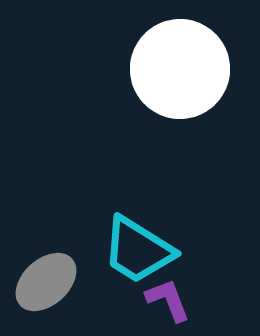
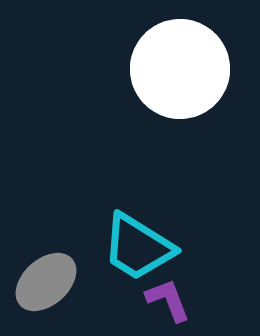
cyan trapezoid: moved 3 px up
